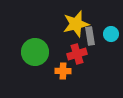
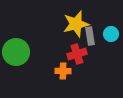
green circle: moved 19 px left
